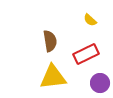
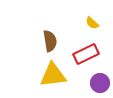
yellow semicircle: moved 2 px right, 3 px down
yellow triangle: moved 2 px up
